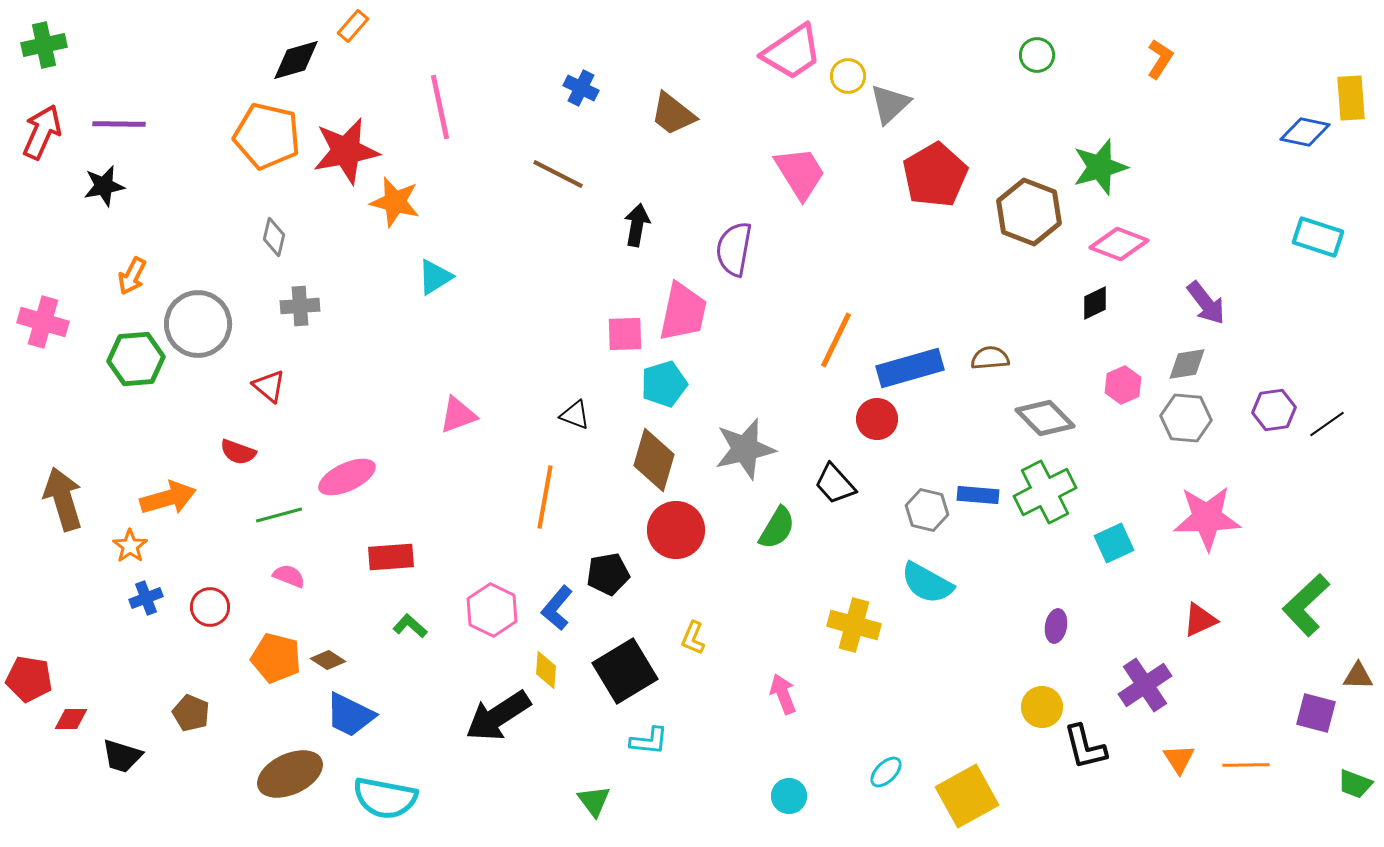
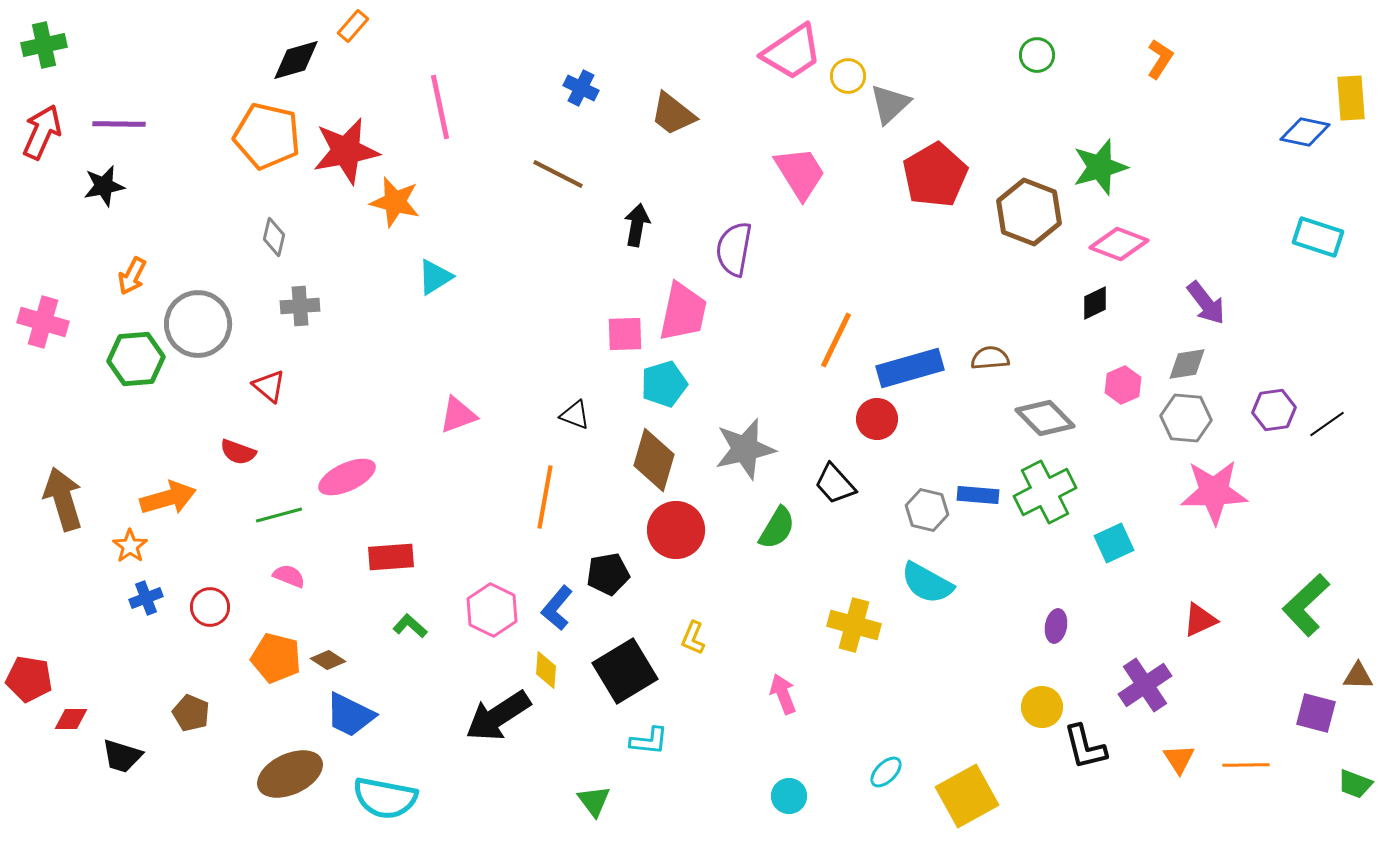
pink star at (1207, 518): moved 7 px right, 26 px up
